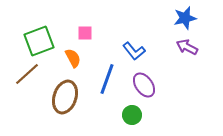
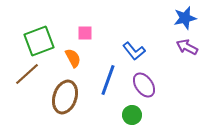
blue line: moved 1 px right, 1 px down
